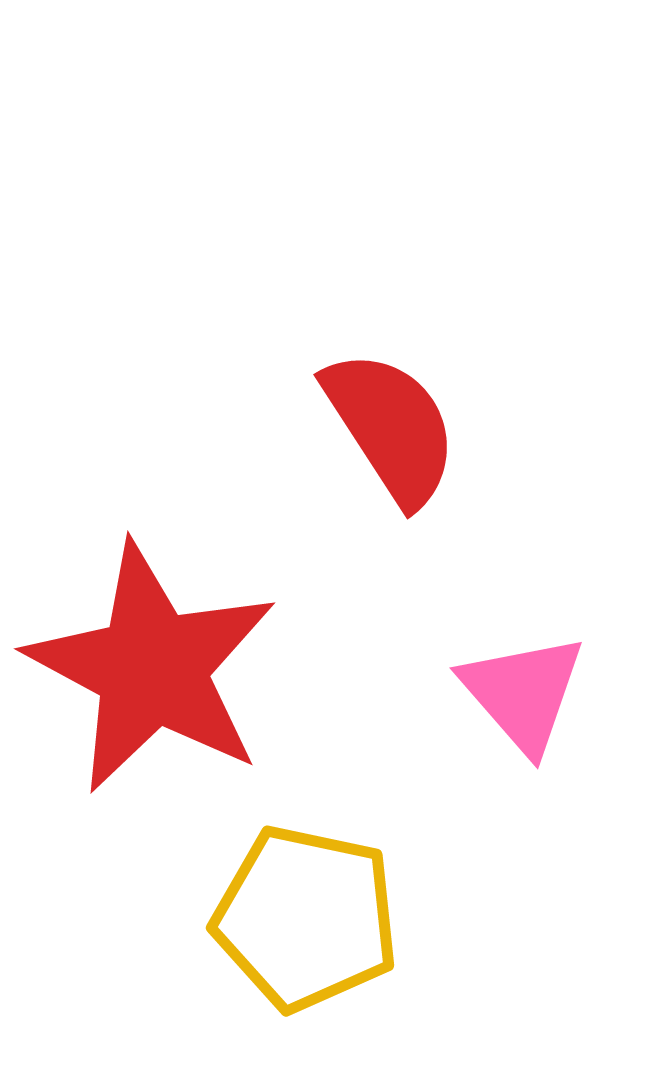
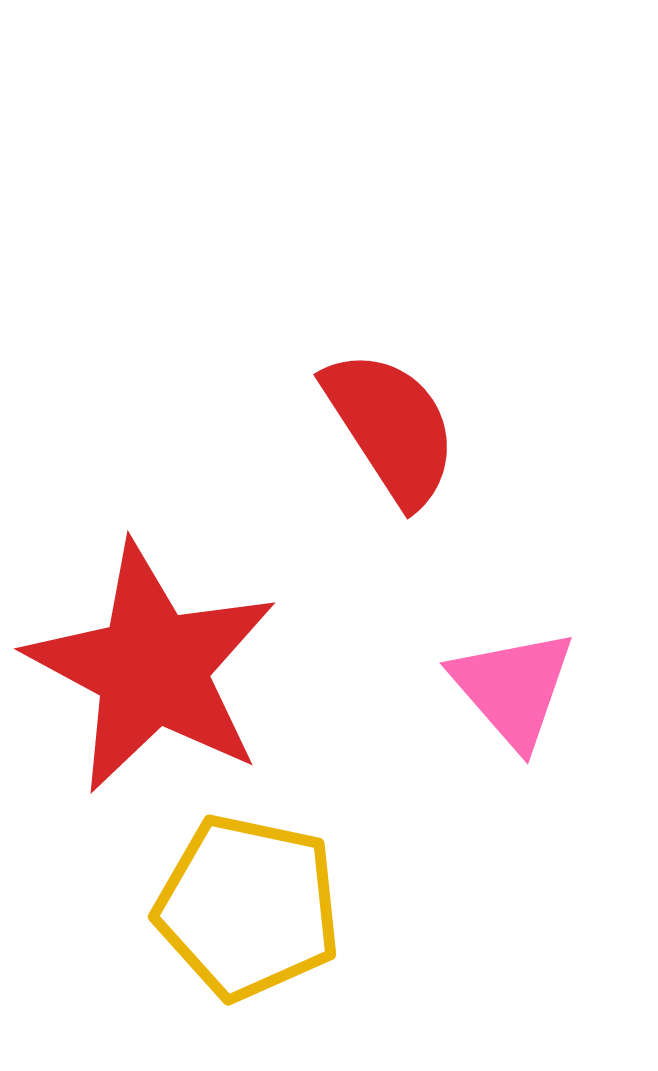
pink triangle: moved 10 px left, 5 px up
yellow pentagon: moved 58 px left, 11 px up
